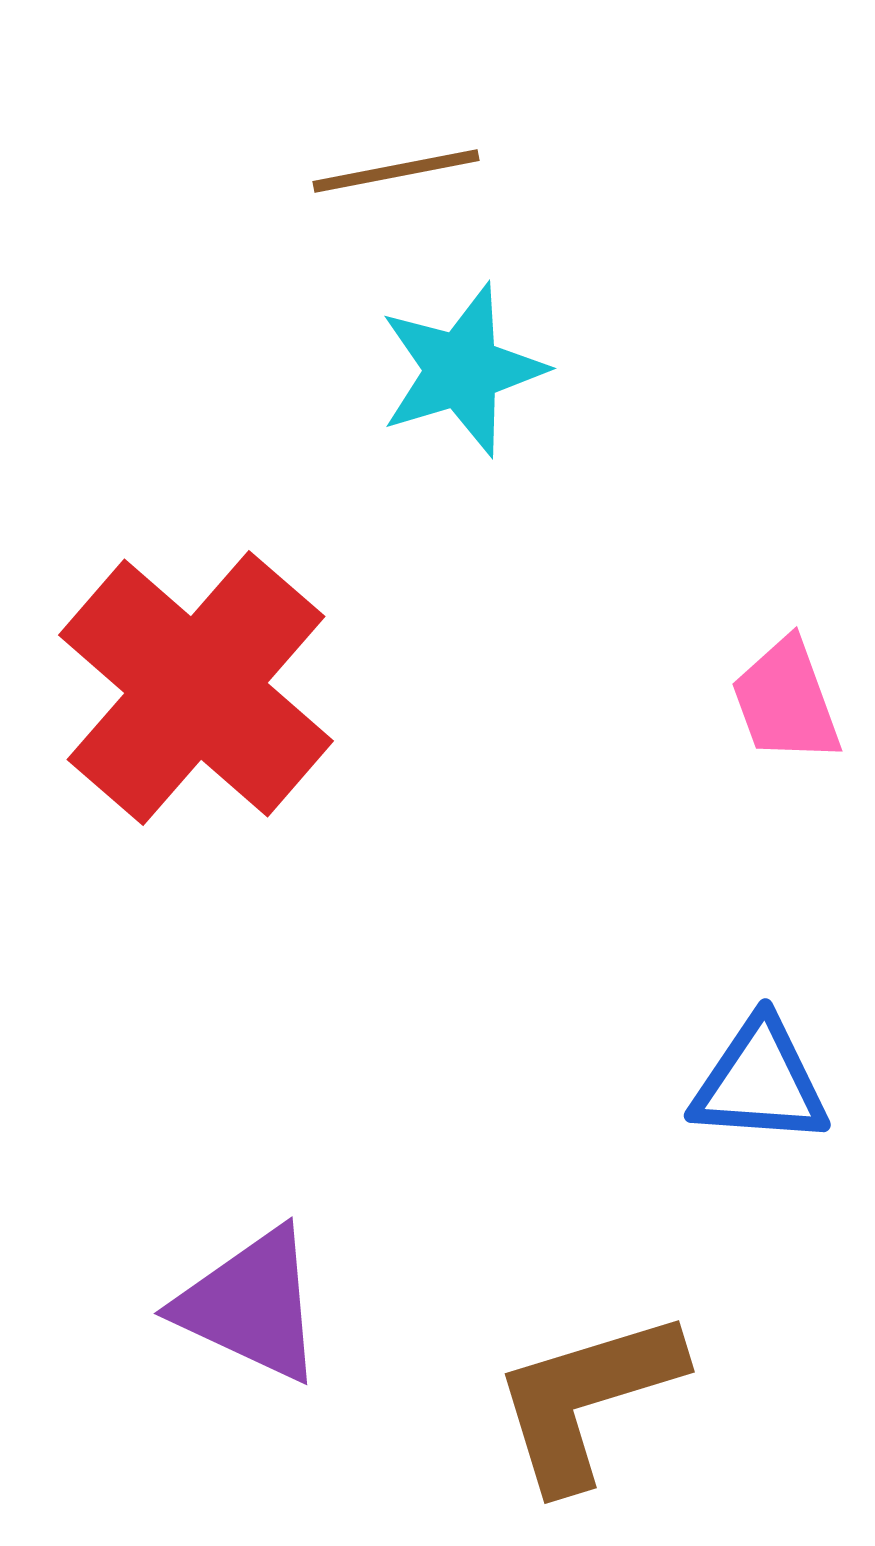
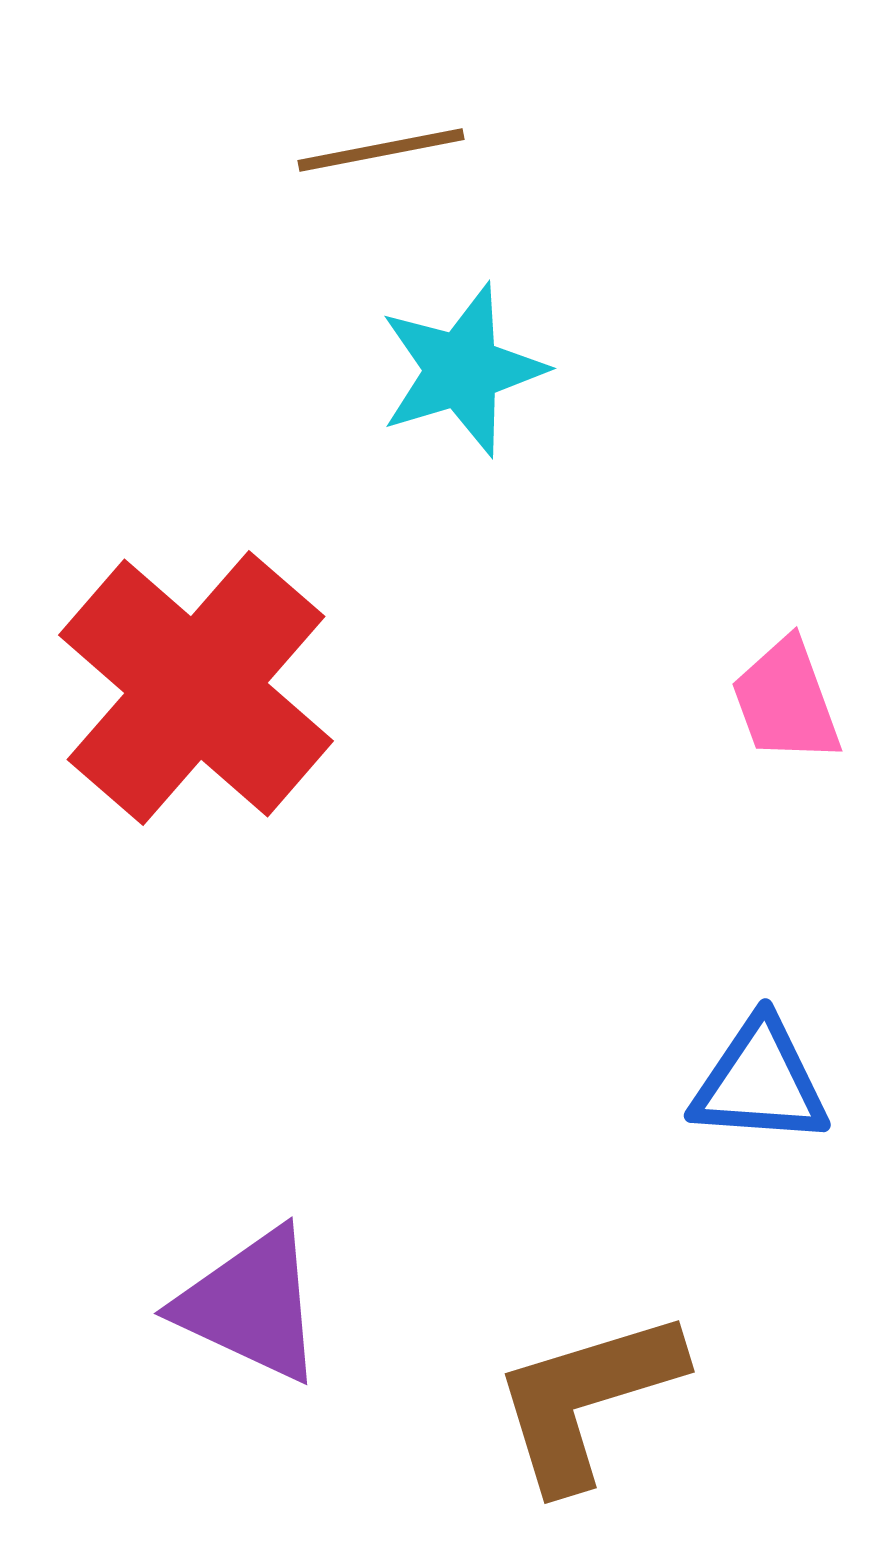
brown line: moved 15 px left, 21 px up
